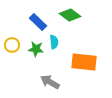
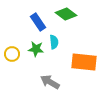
green diamond: moved 4 px left, 1 px up
blue rectangle: rotated 12 degrees clockwise
yellow circle: moved 9 px down
